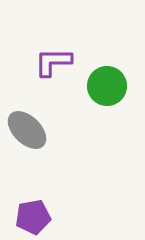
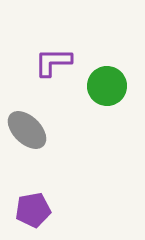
purple pentagon: moved 7 px up
